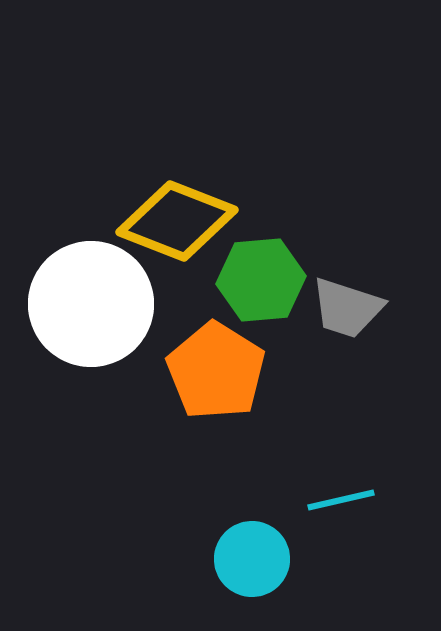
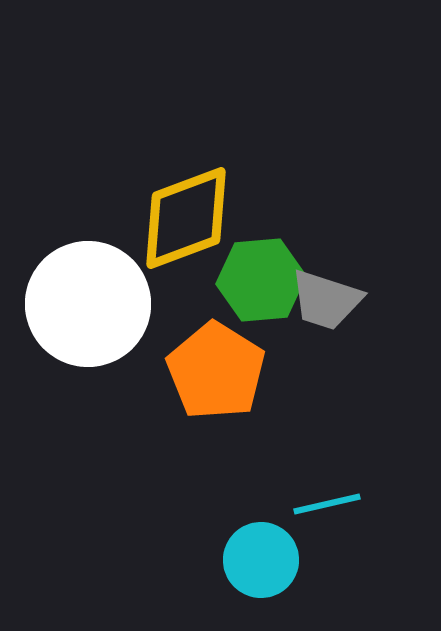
yellow diamond: moved 9 px right, 3 px up; rotated 42 degrees counterclockwise
white circle: moved 3 px left
gray trapezoid: moved 21 px left, 8 px up
cyan line: moved 14 px left, 4 px down
cyan circle: moved 9 px right, 1 px down
